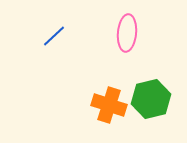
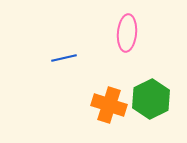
blue line: moved 10 px right, 22 px down; rotated 30 degrees clockwise
green hexagon: rotated 12 degrees counterclockwise
